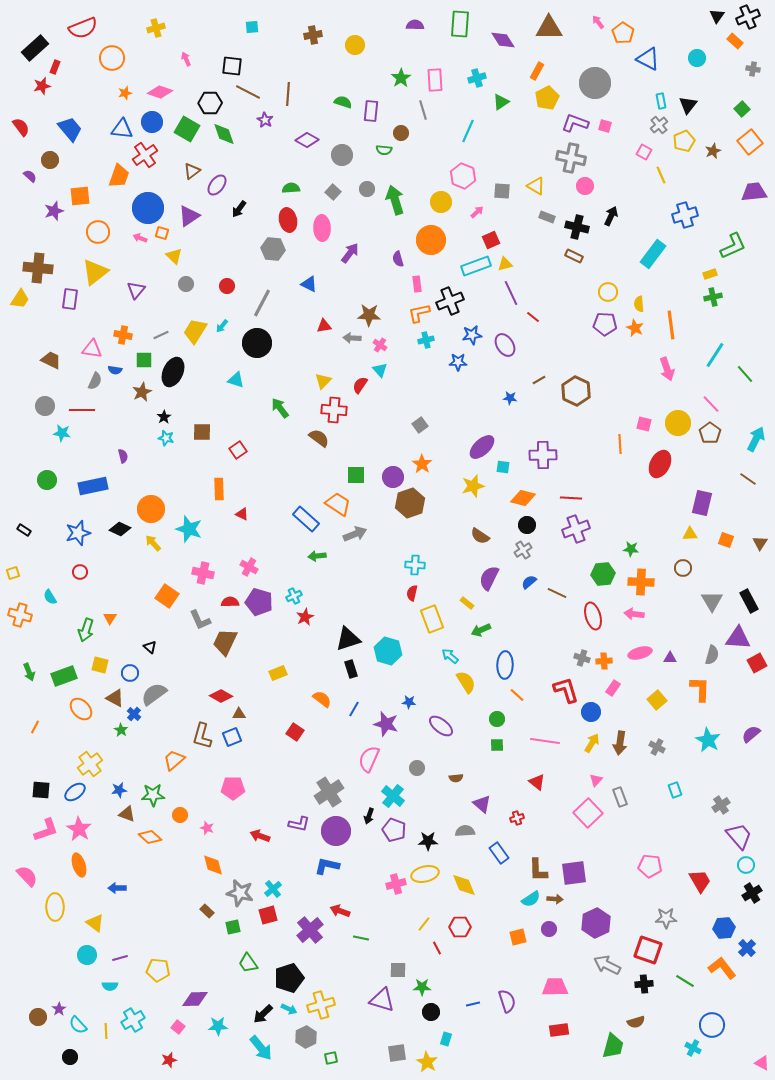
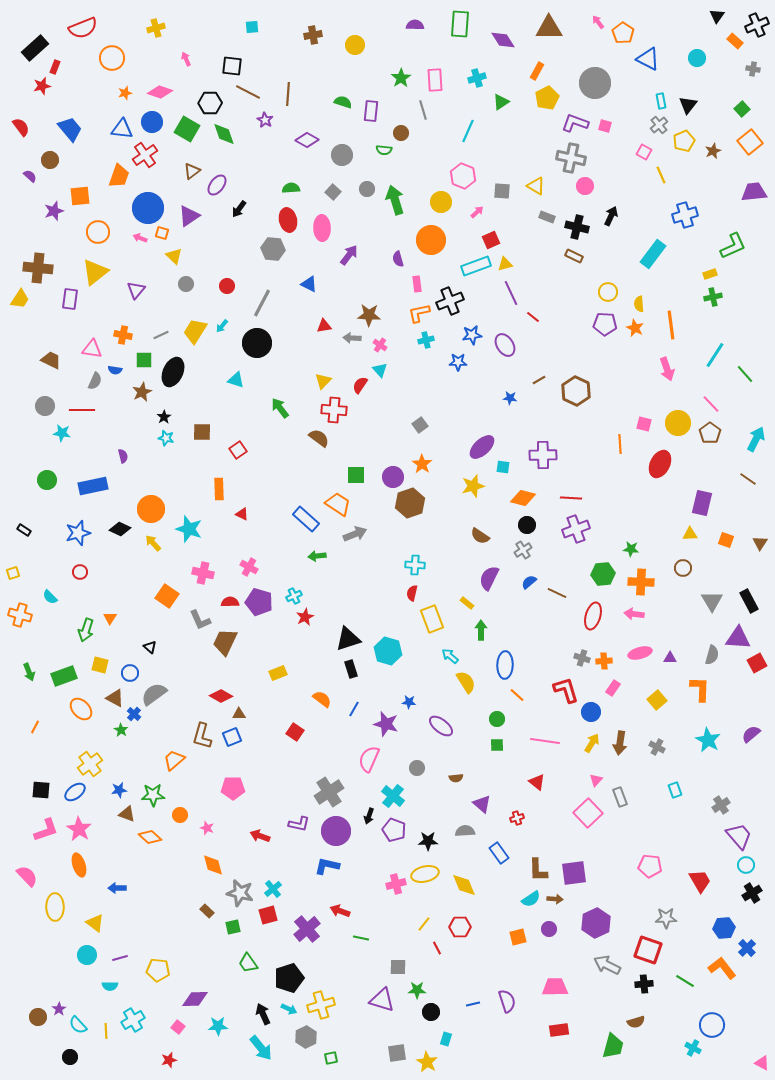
black cross at (748, 17): moved 9 px right, 8 px down
purple arrow at (350, 253): moved 1 px left, 2 px down
cyan semicircle at (50, 597): rotated 14 degrees counterclockwise
red ellipse at (593, 616): rotated 32 degrees clockwise
green arrow at (481, 630): rotated 114 degrees clockwise
purple cross at (310, 930): moved 3 px left, 1 px up
gray square at (398, 970): moved 3 px up
green star at (422, 987): moved 5 px left, 3 px down
black arrow at (263, 1014): rotated 110 degrees clockwise
